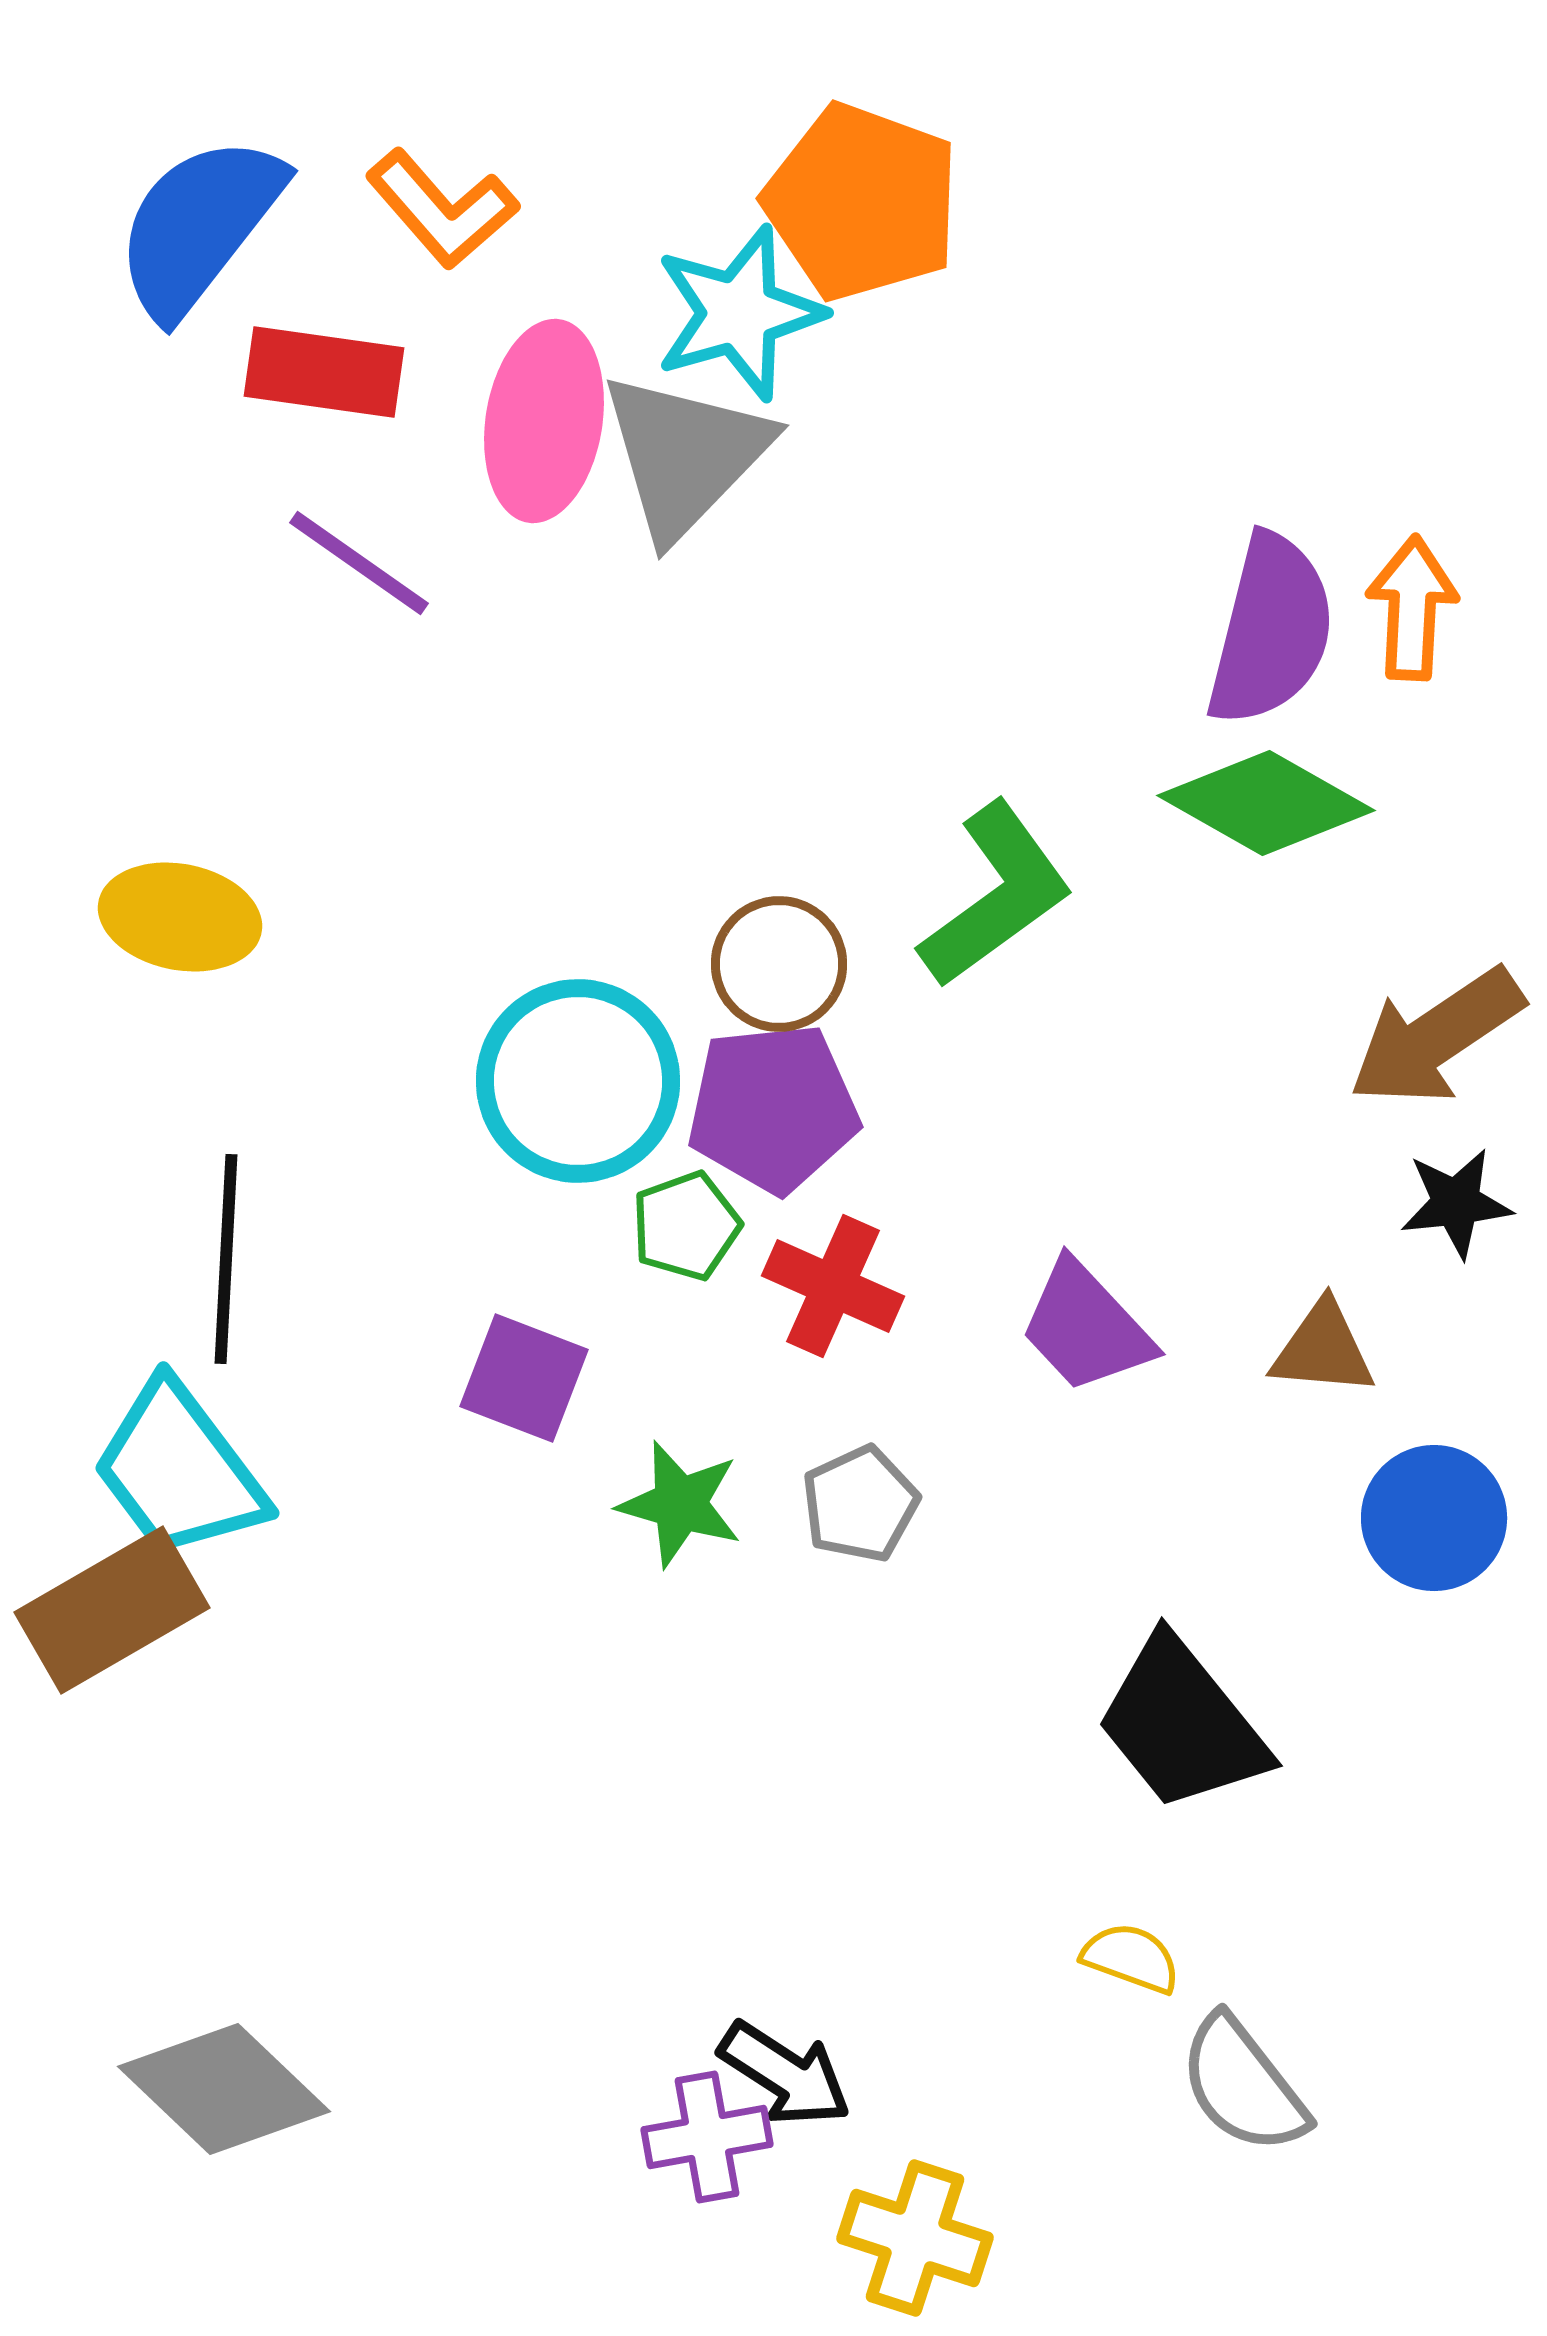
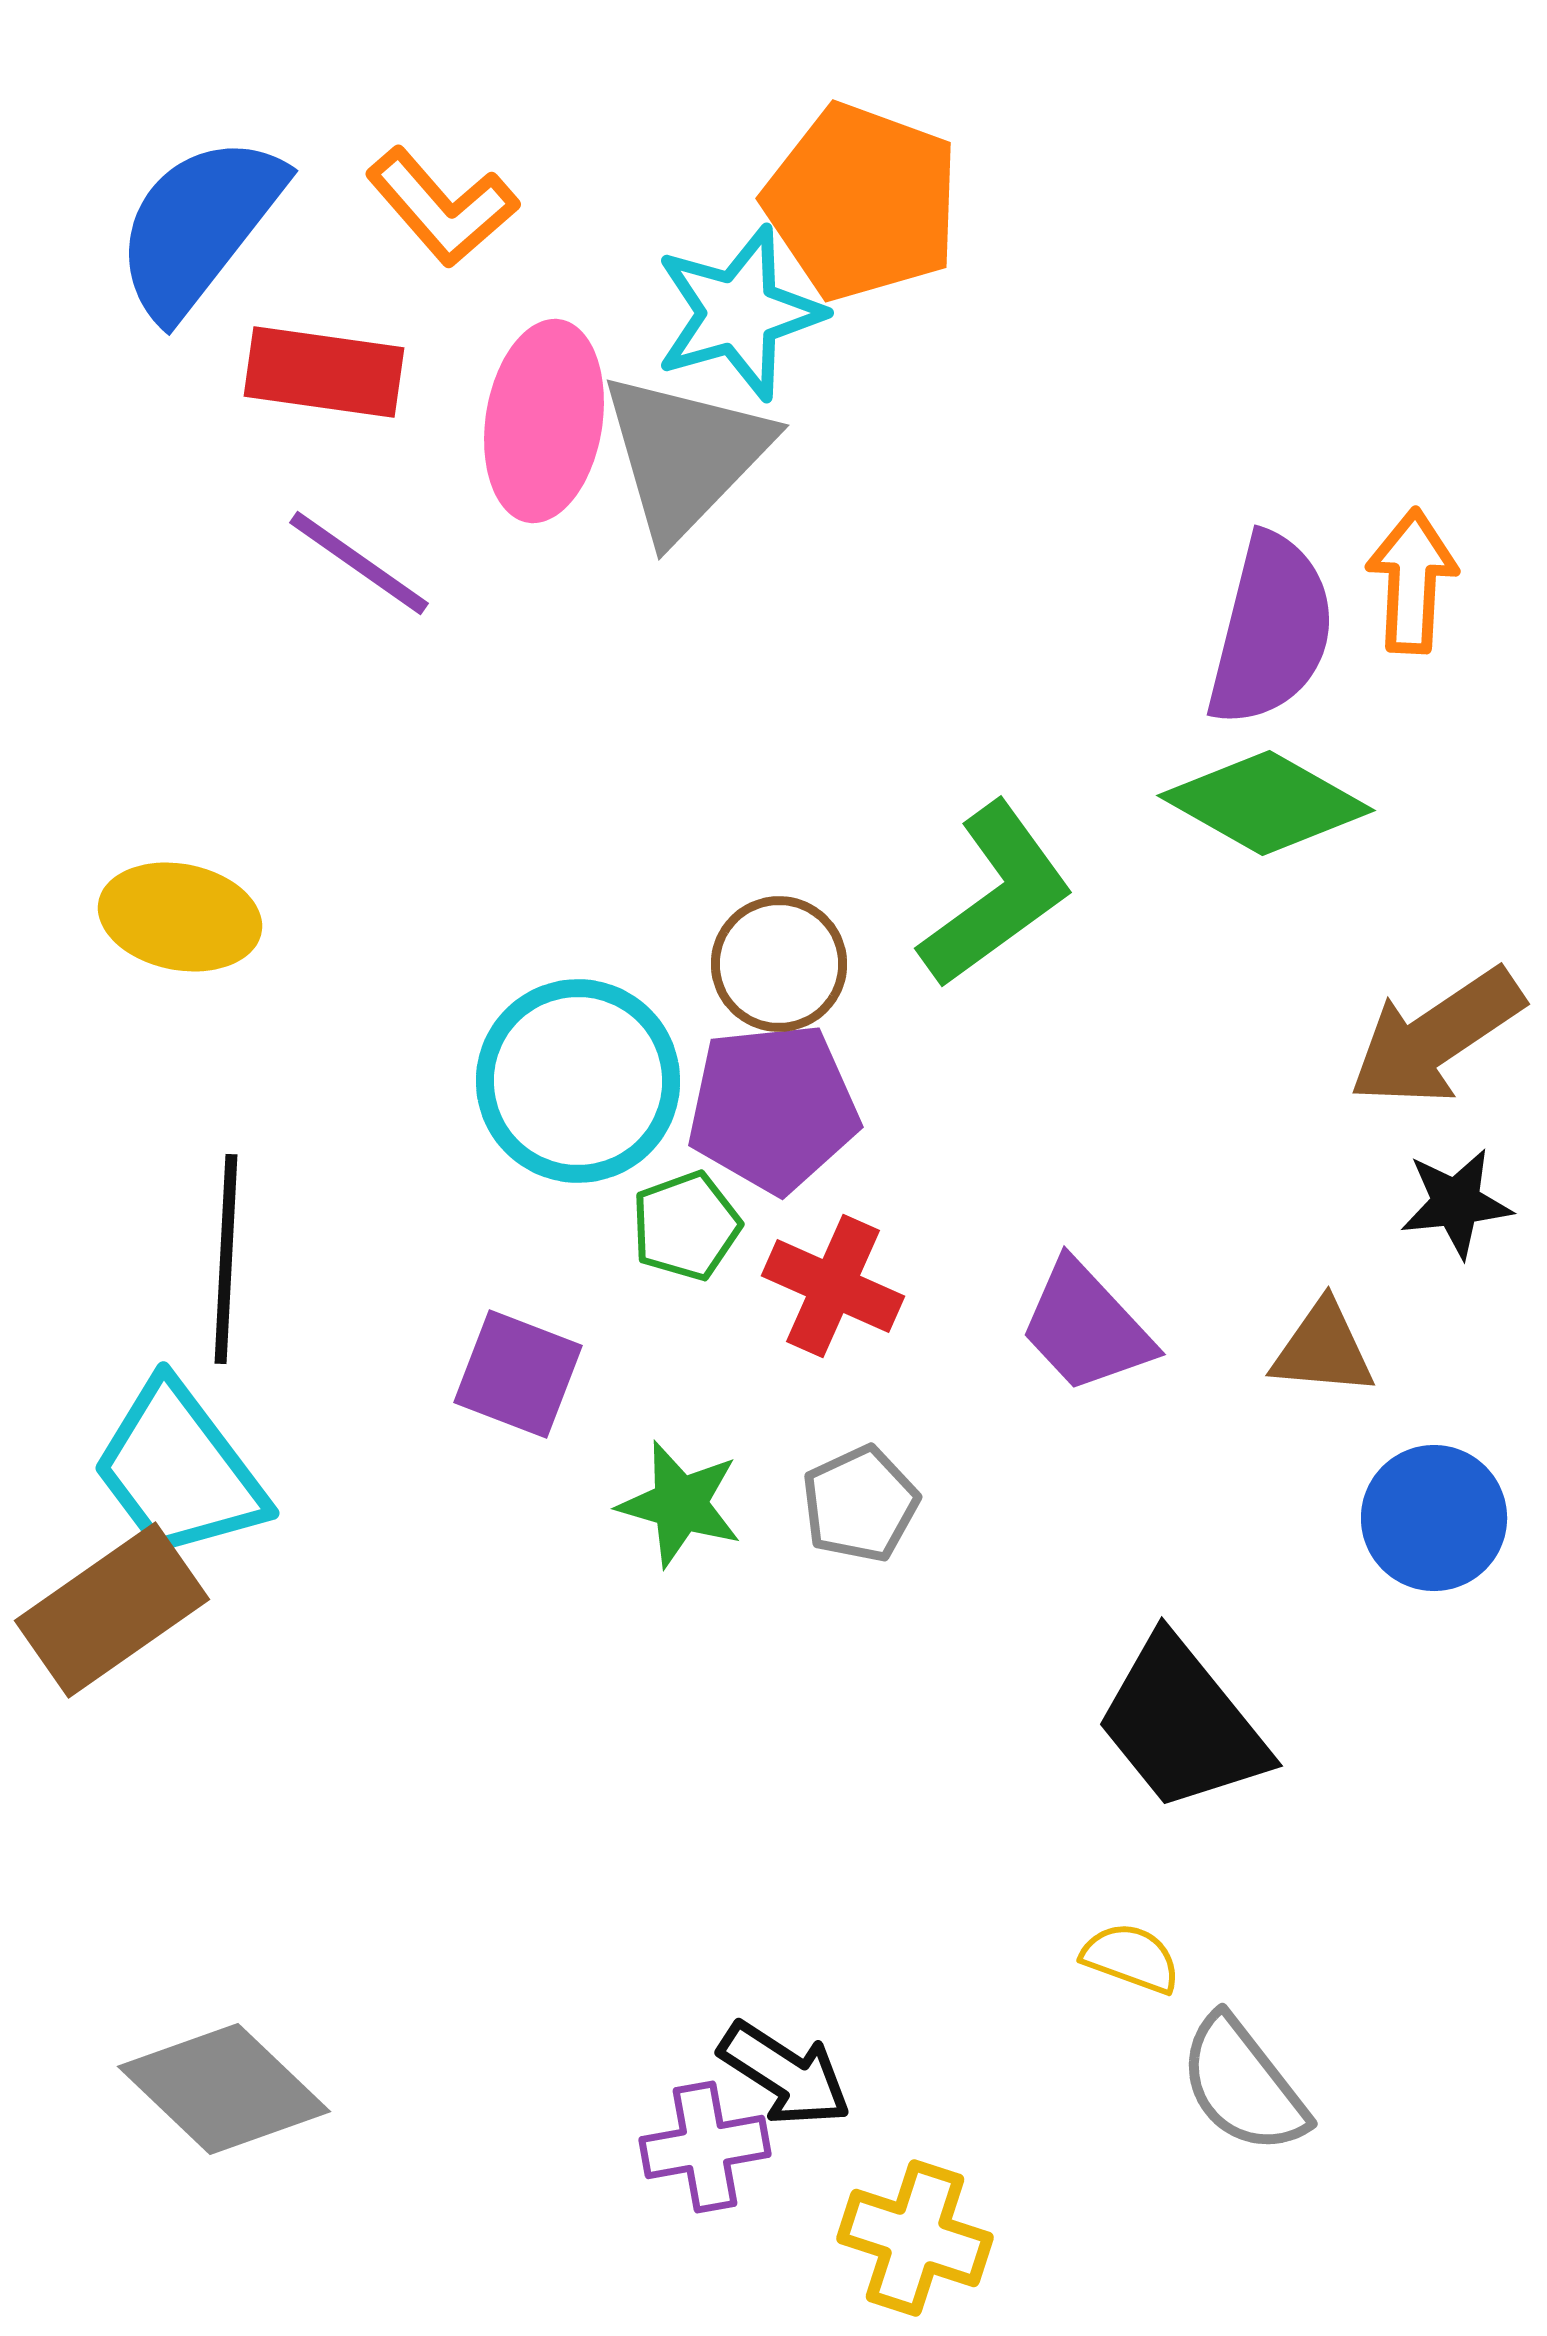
orange L-shape: moved 2 px up
orange arrow: moved 27 px up
purple square: moved 6 px left, 4 px up
brown rectangle: rotated 5 degrees counterclockwise
purple cross: moved 2 px left, 10 px down
